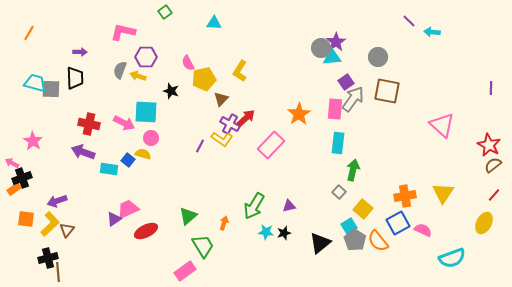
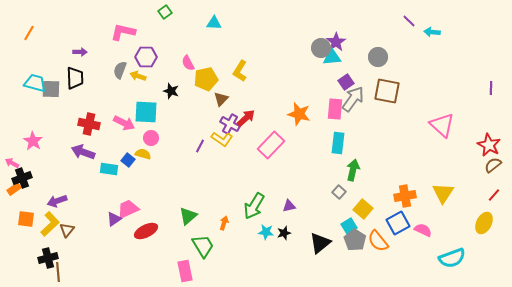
yellow pentagon at (204, 79): moved 2 px right
orange star at (299, 114): rotated 25 degrees counterclockwise
pink rectangle at (185, 271): rotated 65 degrees counterclockwise
